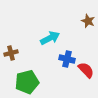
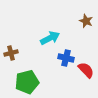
brown star: moved 2 px left
blue cross: moved 1 px left, 1 px up
